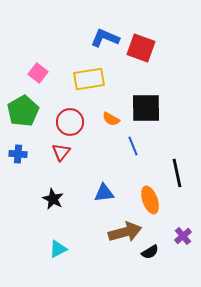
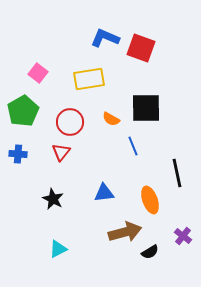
purple cross: rotated 12 degrees counterclockwise
